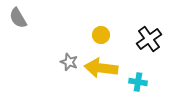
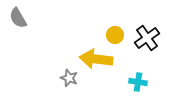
yellow circle: moved 14 px right
black cross: moved 2 px left, 1 px up
gray star: moved 16 px down
yellow arrow: moved 5 px left, 9 px up
